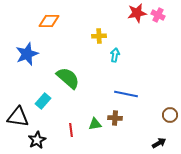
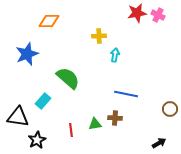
brown circle: moved 6 px up
